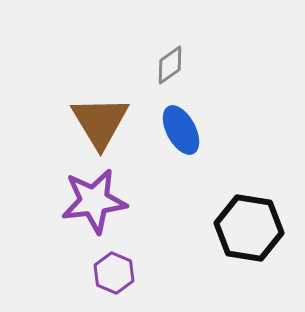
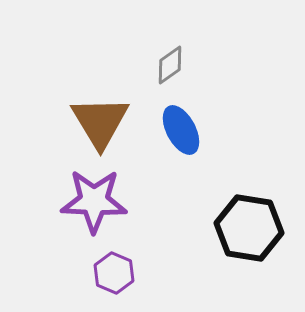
purple star: rotated 10 degrees clockwise
